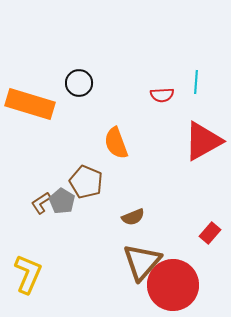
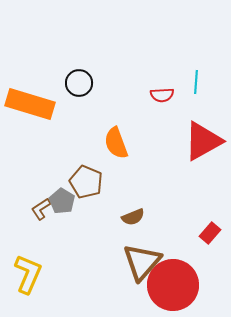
brown L-shape: moved 6 px down
